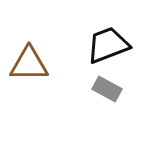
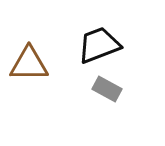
black trapezoid: moved 9 px left
